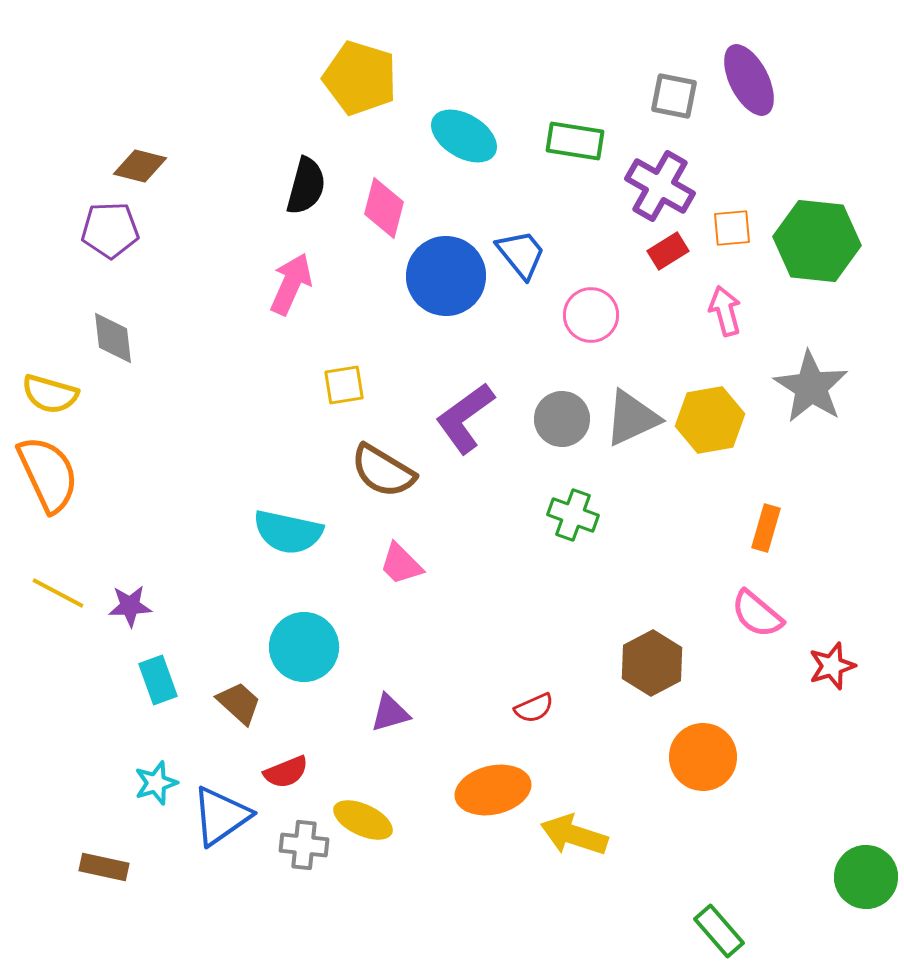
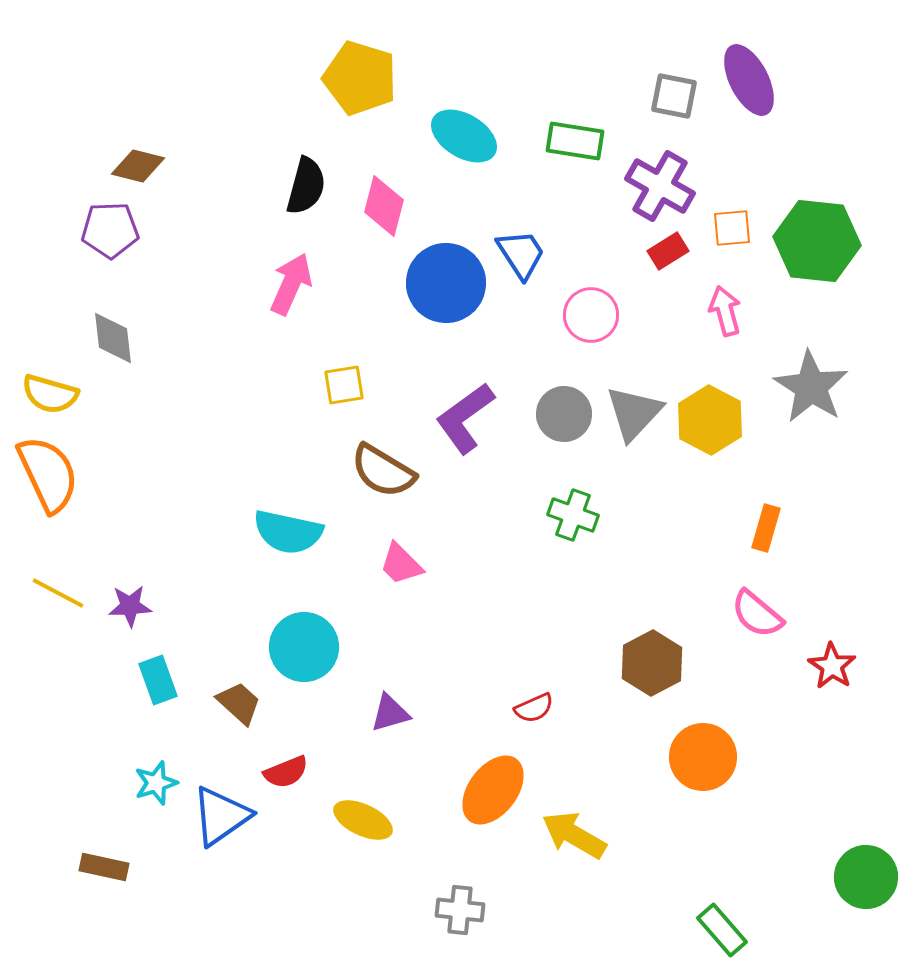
brown diamond at (140, 166): moved 2 px left
pink diamond at (384, 208): moved 2 px up
blue trapezoid at (521, 254): rotated 6 degrees clockwise
blue circle at (446, 276): moved 7 px down
gray triangle at (632, 418): moved 2 px right, 5 px up; rotated 22 degrees counterclockwise
gray circle at (562, 419): moved 2 px right, 5 px up
yellow hexagon at (710, 420): rotated 22 degrees counterclockwise
red star at (832, 666): rotated 21 degrees counterclockwise
orange ellipse at (493, 790): rotated 40 degrees counterclockwise
yellow arrow at (574, 835): rotated 12 degrees clockwise
gray cross at (304, 845): moved 156 px right, 65 px down
green rectangle at (719, 931): moved 3 px right, 1 px up
